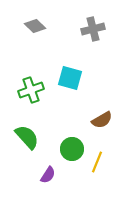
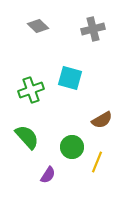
gray diamond: moved 3 px right
green circle: moved 2 px up
